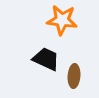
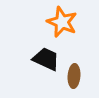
orange star: moved 2 px down; rotated 16 degrees clockwise
